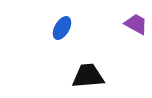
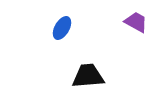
purple trapezoid: moved 2 px up
